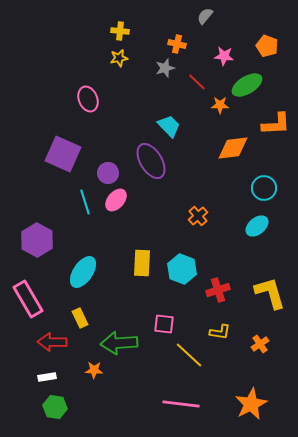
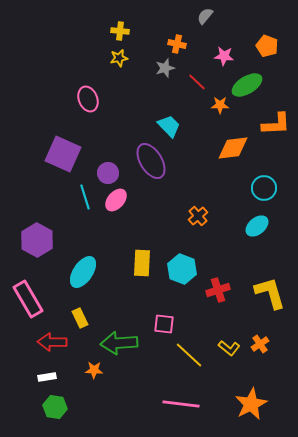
cyan line at (85, 202): moved 5 px up
yellow L-shape at (220, 332): moved 9 px right, 16 px down; rotated 30 degrees clockwise
